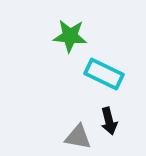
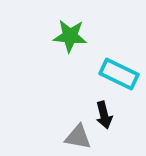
cyan rectangle: moved 15 px right
black arrow: moved 5 px left, 6 px up
